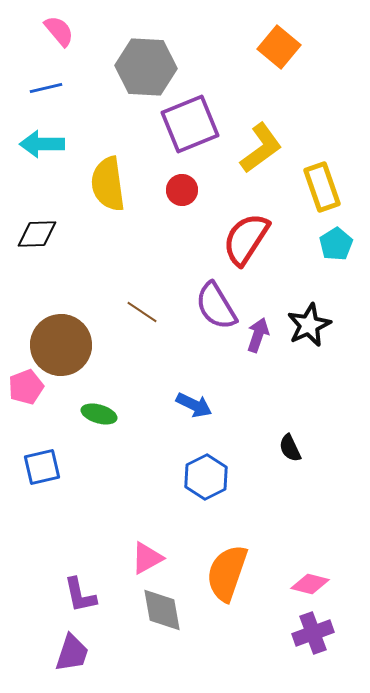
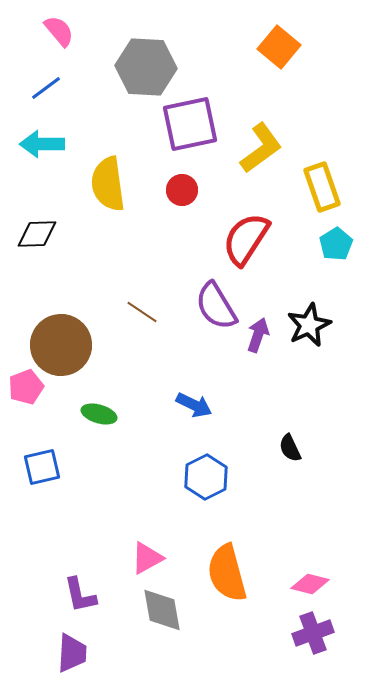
blue line: rotated 24 degrees counterclockwise
purple square: rotated 10 degrees clockwise
orange semicircle: rotated 34 degrees counterclockwise
purple trapezoid: rotated 15 degrees counterclockwise
